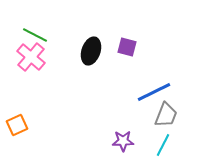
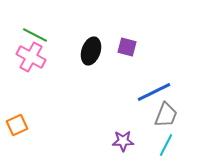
pink cross: rotated 12 degrees counterclockwise
cyan line: moved 3 px right
